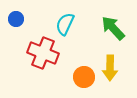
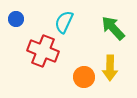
cyan semicircle: moved 1 px left, 2 px up
red cross: moved 2 px up
